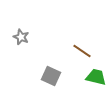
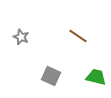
brown line: moved 4 px left, 15 px up
